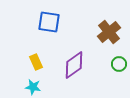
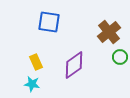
green circle: moved 1 px right, 7 px up
cyan star: moved 1 px left, 3 px up
